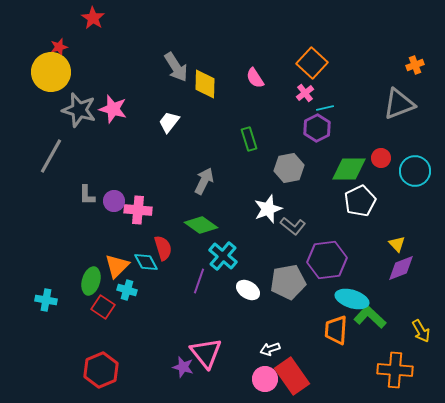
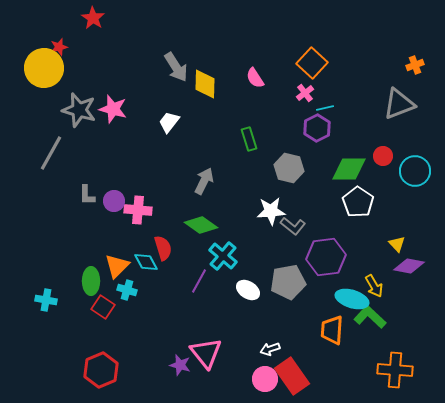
yellow circle at (51, 72): moved 7 px left, 4 px up
gray line at (51, 156): moved 3 px up
red circle at (381, 158): moved 2 px right, 2 px up
gray hexagon at (289, 168): rotated 24 degrees clockwise
white pentagon at (360, 201): moved 2 px left, 1 px down; rotated 12 degrees counterclockwise
white star at (268, 209): moved 3 px right, 2 px down; rotated 16 degrees clockwise
purple hexagon at (327, 260): moved 1 px left, 3 px up
purple diamond at (401, 268): moved 8 px right, 2 px up; rotated 32 degrees clockwise
green ellipse at (91, 281): rotated 16 degrees counterclockwise
purple line at (199, 281): rotated 10 degrees clockwise
orange trapezoid at (336, 330): moved 4 px left
yellow arrow at (421, 331): moved 47 px left, 45 px up
purple star at (183, 367): moved 3 px left, 2 px up
